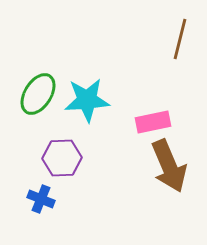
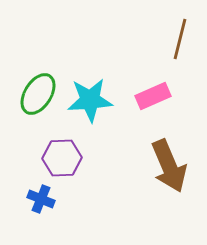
cyan star: moved 3 px right
pink rectangle: moved 26 px up; rotated 12 degrees counterclockwise
